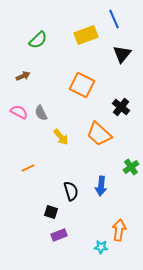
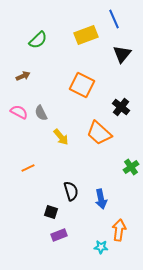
orange trapezoid: moved 1 px up
blue arrow: moved 13 px down; rotated 18 degrees counterclockwise
